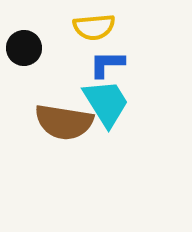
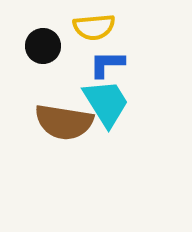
black circle: moved 19 px right, 2 px up
